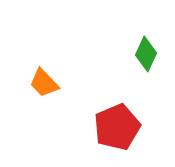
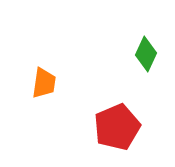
orange trapezoid: rotated 128 degrees counterclockwise
